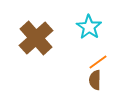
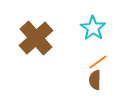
cyan star: moved 4 px right, 1 px down
